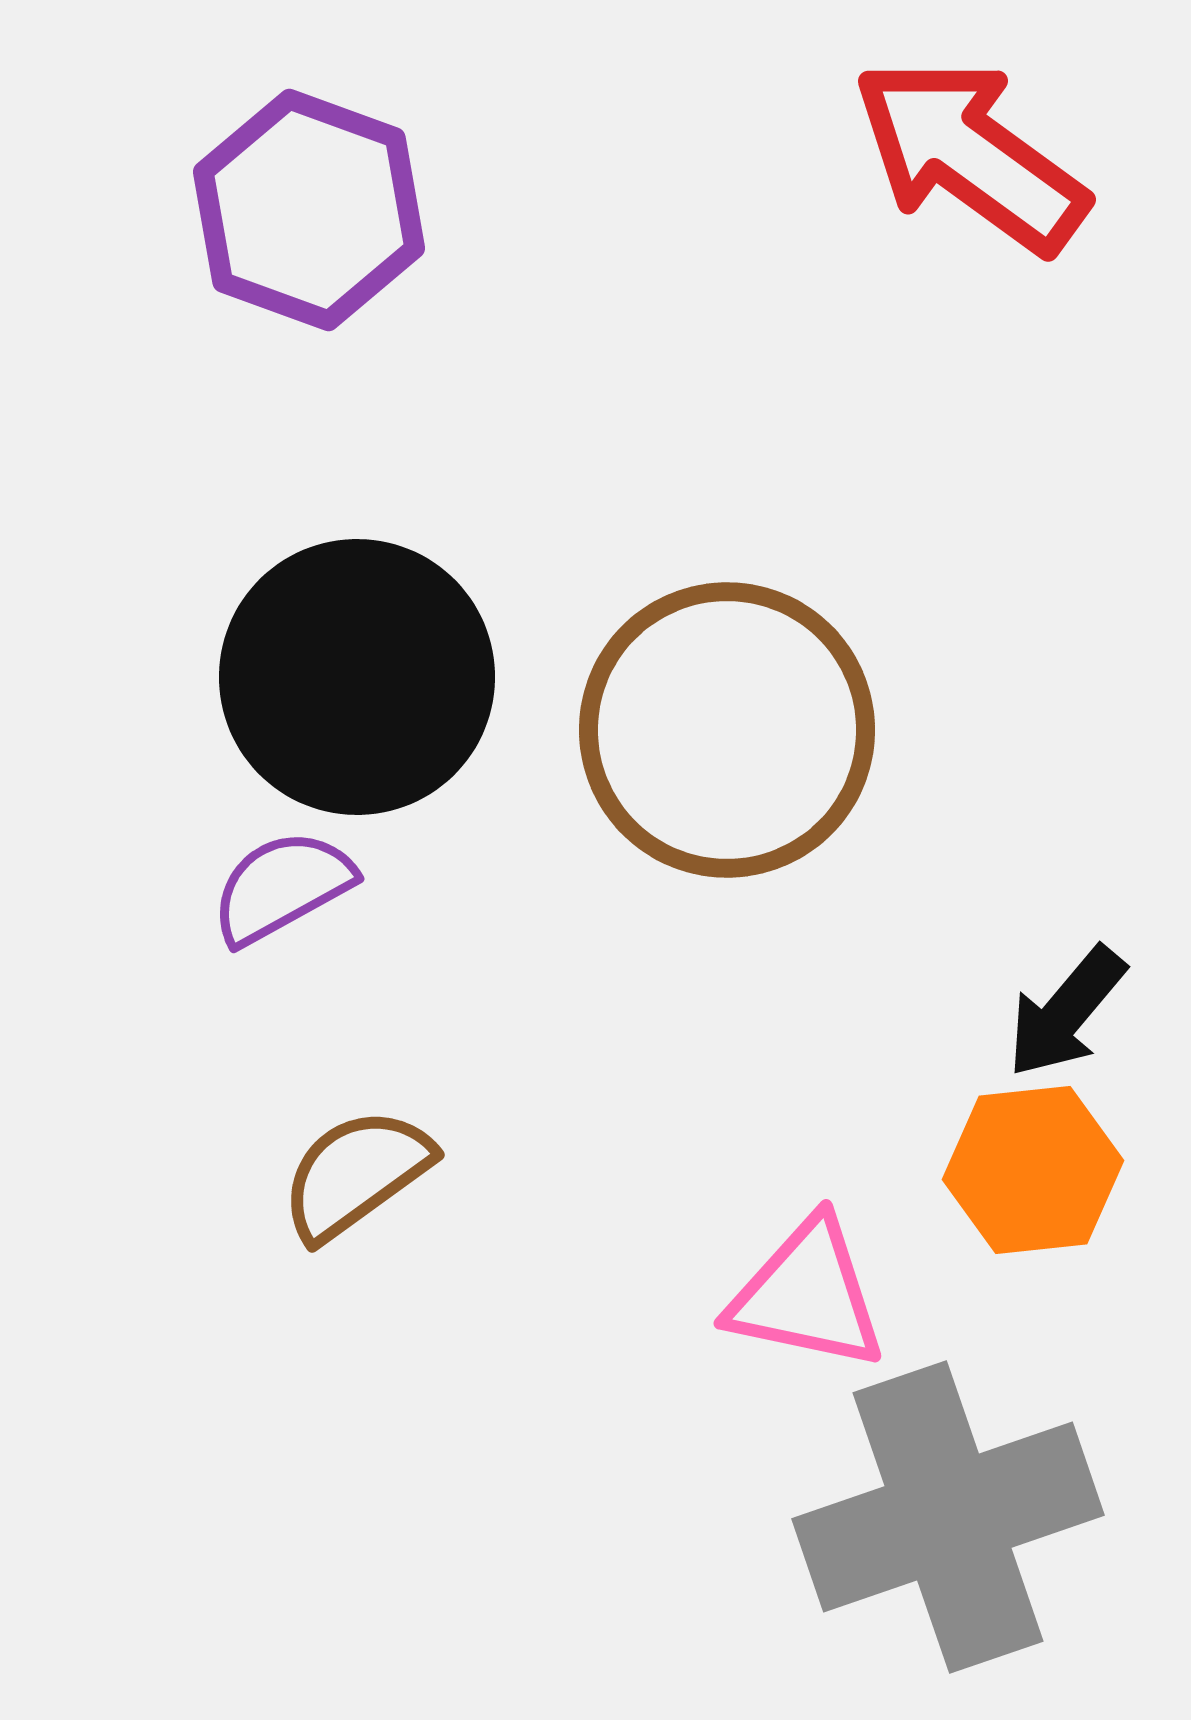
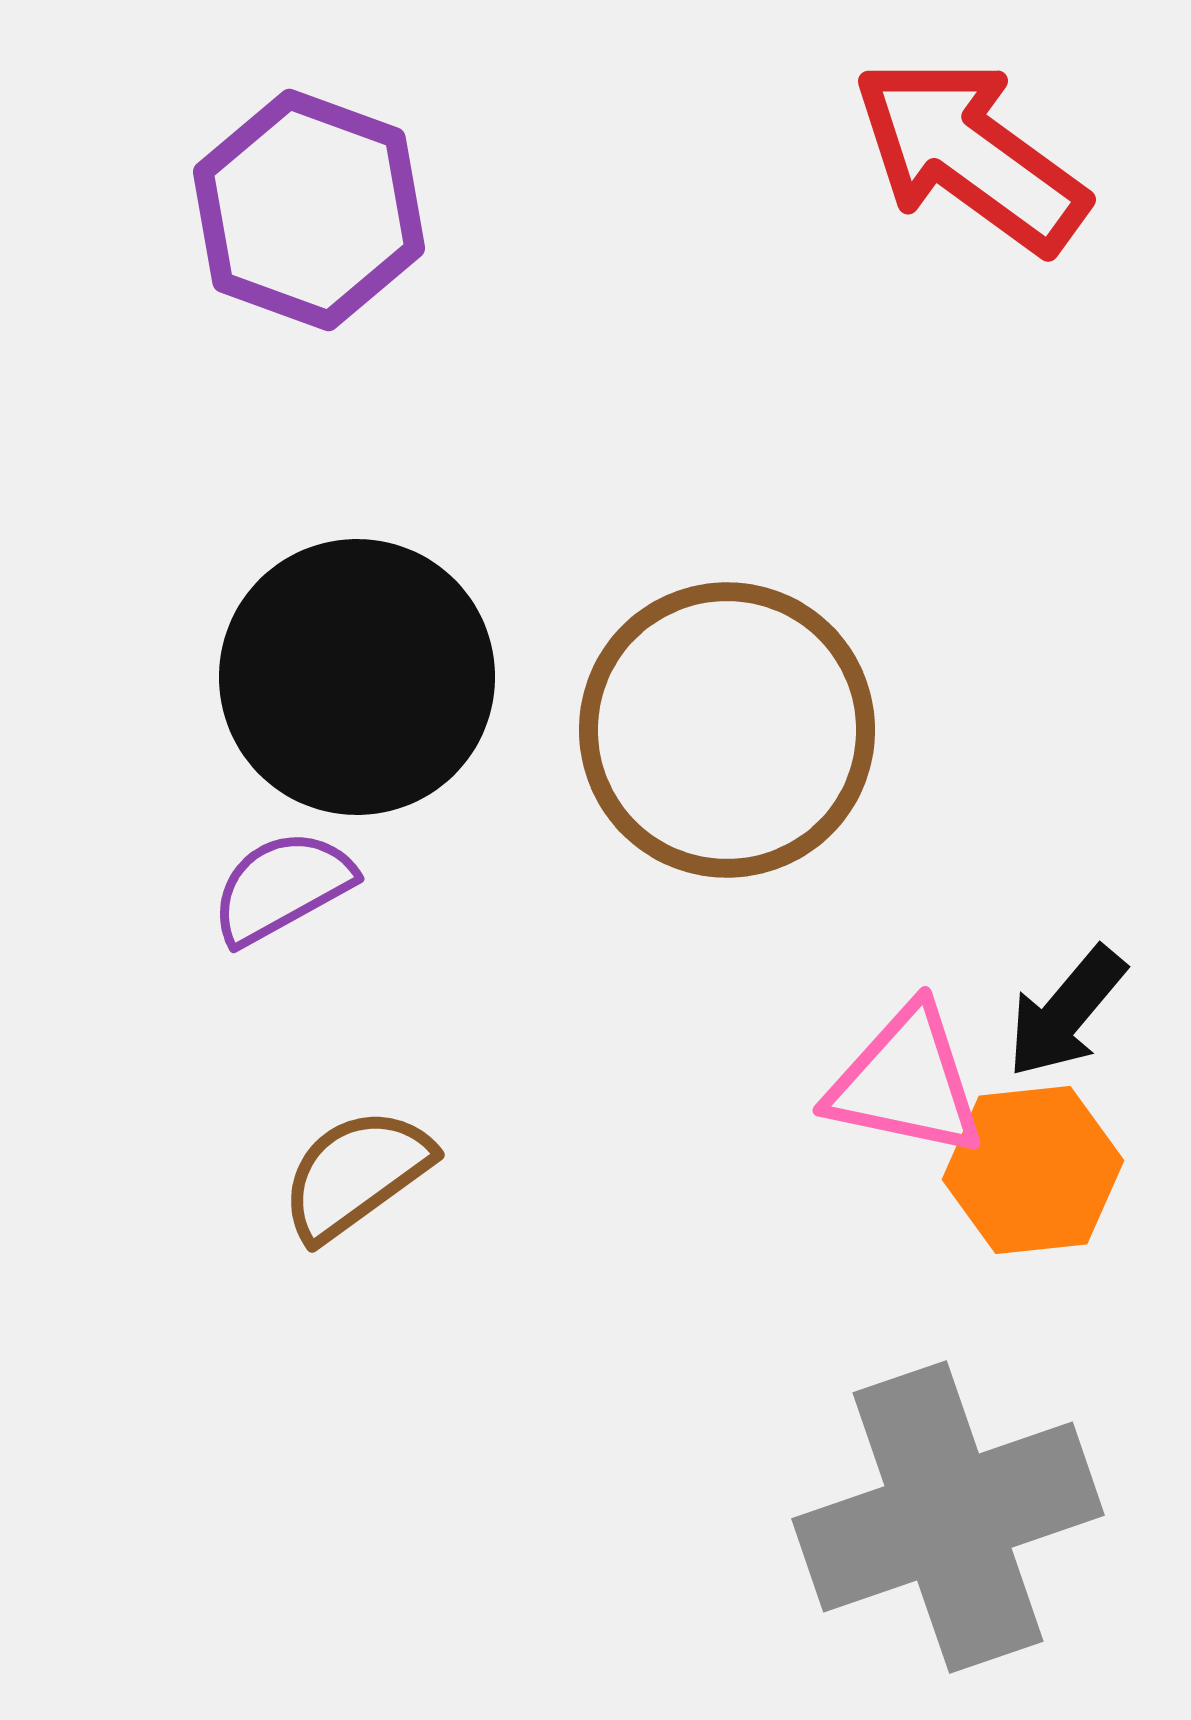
pink triangle: moved 99 px right, 213 px up
